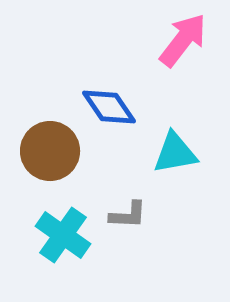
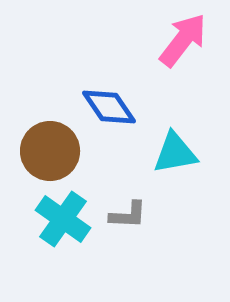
cyan cross: moved 16 px up
